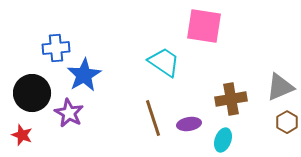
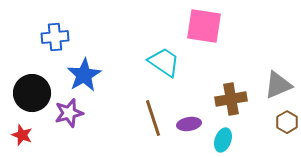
blue cross: moved 1 px left, 11 px up
gray triangle: moved 2 px left, 2 px up
purple star: rotated 28 degrees clockwise
